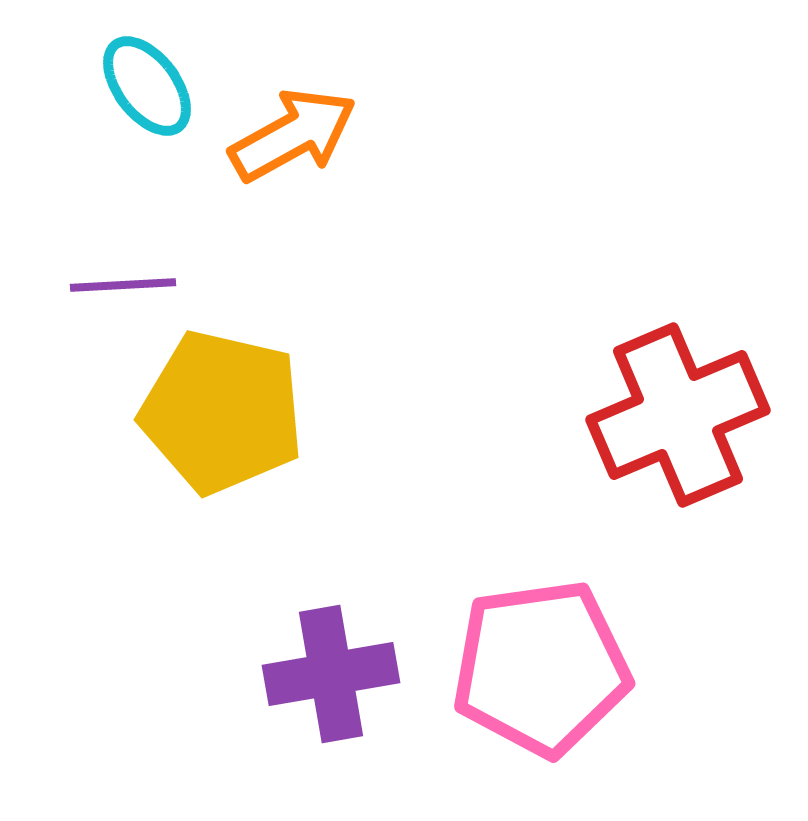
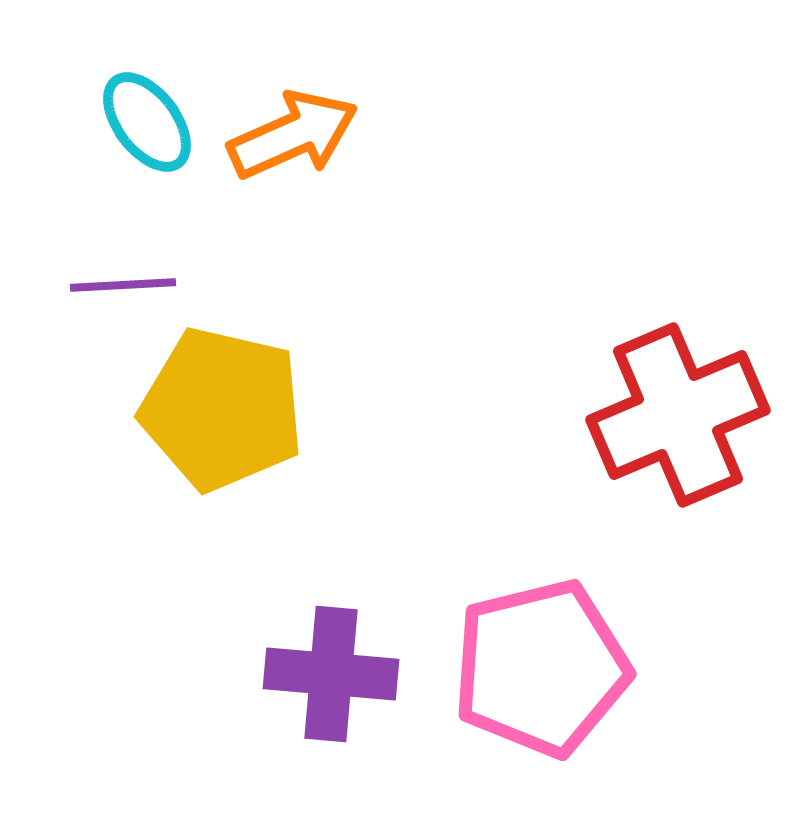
cyan ellipse: moved 36 px down
orange arrow: rotated 5 degrees clockwise
yellow pentagon: moved 3 px up
pink pentagon: rotated 6 degrees counterclockwise
purple cross: rotated 15 degrees clockwise
